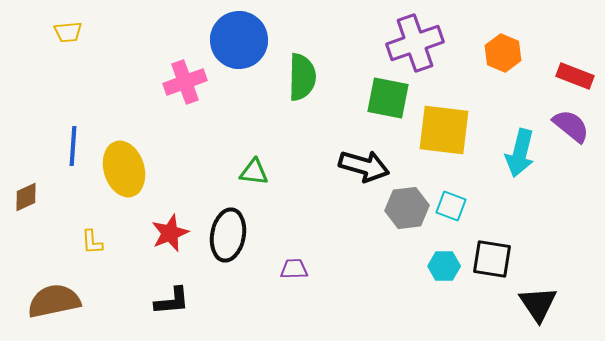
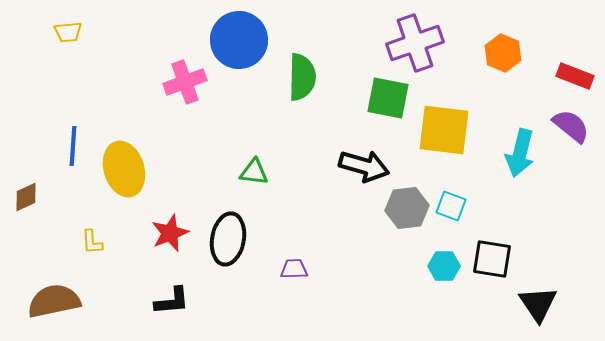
black ellipse: moved 4 px down
